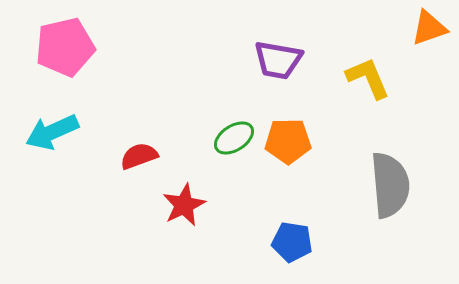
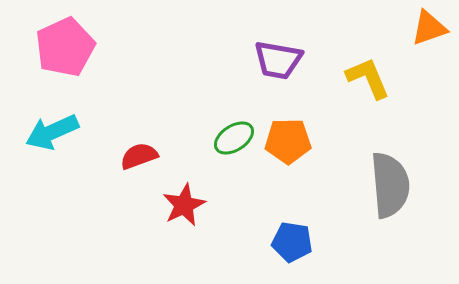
pink pentagon: rotated 12 degrees counterclockwise
